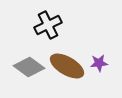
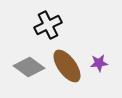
brown ellipse: rotated 24 degrees clockwise
